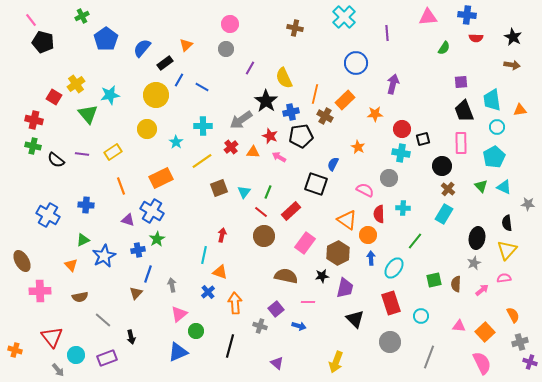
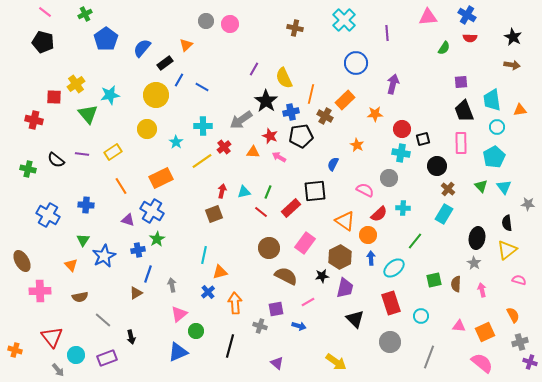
blue cross at (467, 15): rotated 24 degrees clockwise
green cross at (82, 16): moved 3 px right, 2 px up
cyan cross at (344, 17): moved 3 px down
pink line at (31, 20): moved 14 px right, 8 px up; rotated 16 degrees counterclockwise
red semicircle at (476, 38): moved 6 px left
gray circle at (226, 49): moved 20 px left, 28 px up
purple line at (250, 68): moved 4 px right, 1 px down
orange line at (315, 94): moved 4 px left
red square at (54, 97): rotated 28 degrees counterclockwise
green cross at (33, 146): moved 5 px left, 23 px down
red cross at (231, 147): moved 7 px left
orange star at (358, 147): moved 1 px left, 2 px up
black circle at (442, 166): moved 5 px left
black square at (316, 184): moved 1 px left, 7 px down; rotated 25 degrees counterclockwise
orange line at (121, 186): rotated 12 degrees counterclockwise
cyan triangle at (504, 187): rotated 28 degrees clockwise
brown square at (219, 188): moved 5 px left, 26 px down
cyan triangle at (244, 192): rotated 40 degrees clockwise
red rectangle at (291, 211): moved 3 px up
red semicircle at (379, 214): rotated 132 degrees counterclockwise
orange triangle at (347, 220): moved 2 px left, 1 px down
red arrow at (222, 235): moved 44 px up
brown circle at (264, 236): moved 5 px right, 12 px down
green triangle at (83, 240): rotated 32 degrees counterclockwise
yellow triangle at (507, 250): rotated 10 degrees clockwise
brown hexagon at (338, 253): moved 2 px right, 4 px down
gray star at (474, 263): rotated 16 degrees counterclockwise
cyan ellipse at (394, 268): rotated 15 degrees clockwise
orange triangle at (220, 272): rotated 35 degrees counterclockwise
brown semicircle at (286, 276): rotated 15 degrees clockwise
pink semicircle at (504, 278): moved 15 px right, 2 px down; rotated 24 degrees clockwise
pink arrow at (482, 290): rotated 64 degrees counterclockwise
brown triangle at (136, 293): rotated 16 degrees clockwise
pink line at (308, 302): rotated 32 degrees counterclockwise
purple square at (276, 309): rotated 28 degrees clockwise
orange square at (485, 332): rotated 18 degrees clockwise
yellow arrow at (336, 362): rotated 75 degrees counterclockwise
pink semicircle at (482, 363): rotated 25 degrees counterclockwise
